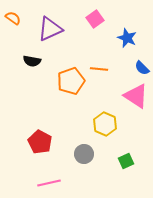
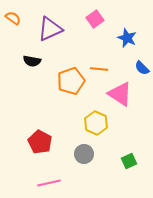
pink triangle: moved 16 px left, 2 px up
yellow hexagon: moved 9 px left, 1 px up
green square: moved 3 px right
